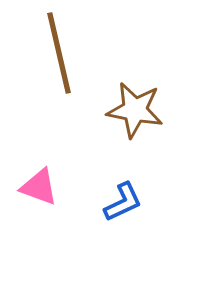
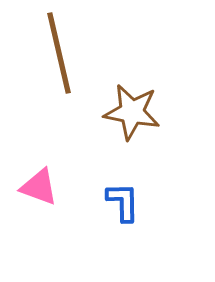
brown star: moved 3 px left, 2 px down
blue L-shape: rotated 66 degrees counterclockwise
